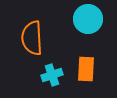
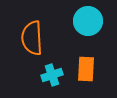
cyan circle: moved 2 px down
